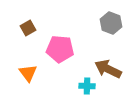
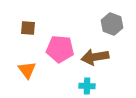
gray hexagon: moved 1 px right, 1 px down
brown square: rotated 35 degrees clockwise
brown arrow: moved 13 px left, 12 px up; rotated 36 degrees counterclockwise
orange triangle: moved 1 px left, 3 px up
